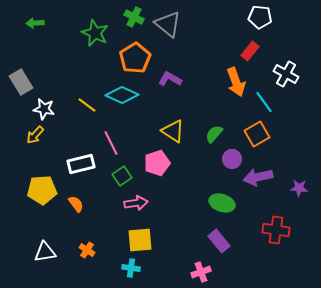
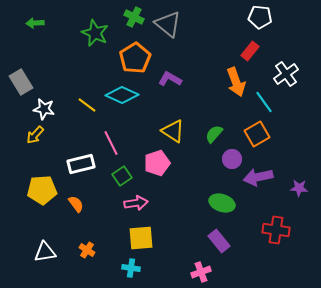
white cross: rotated 25 degrees clockwise
yellow square: moved 1 px right, 2 px up
